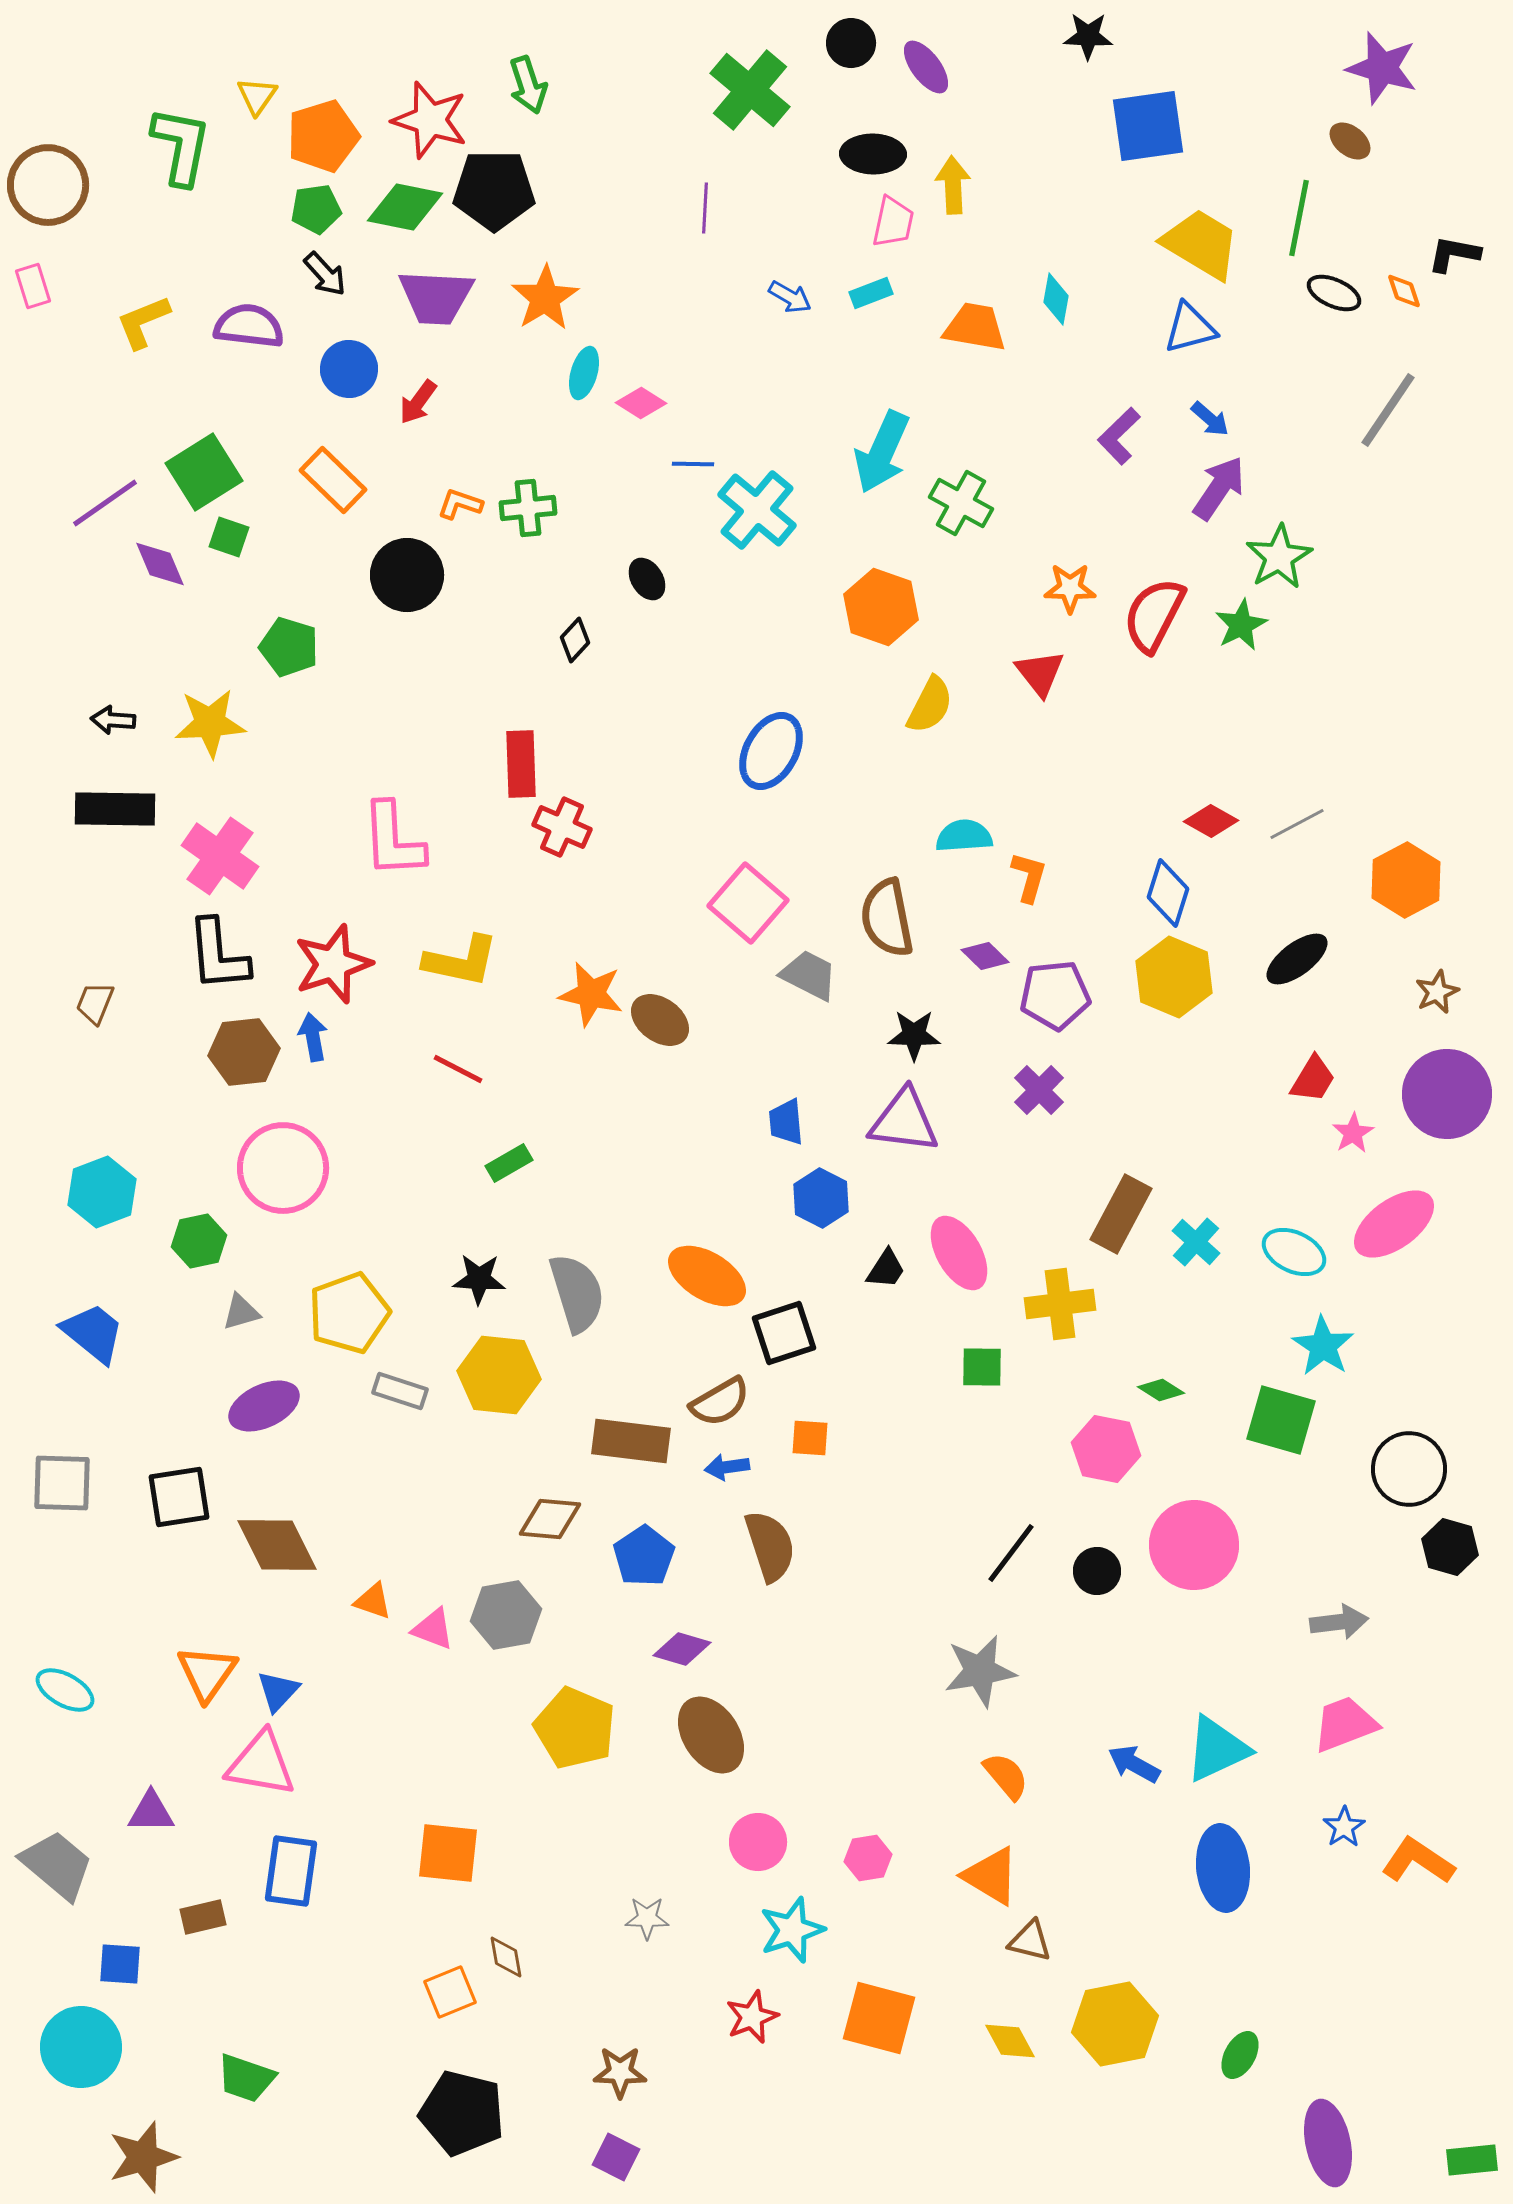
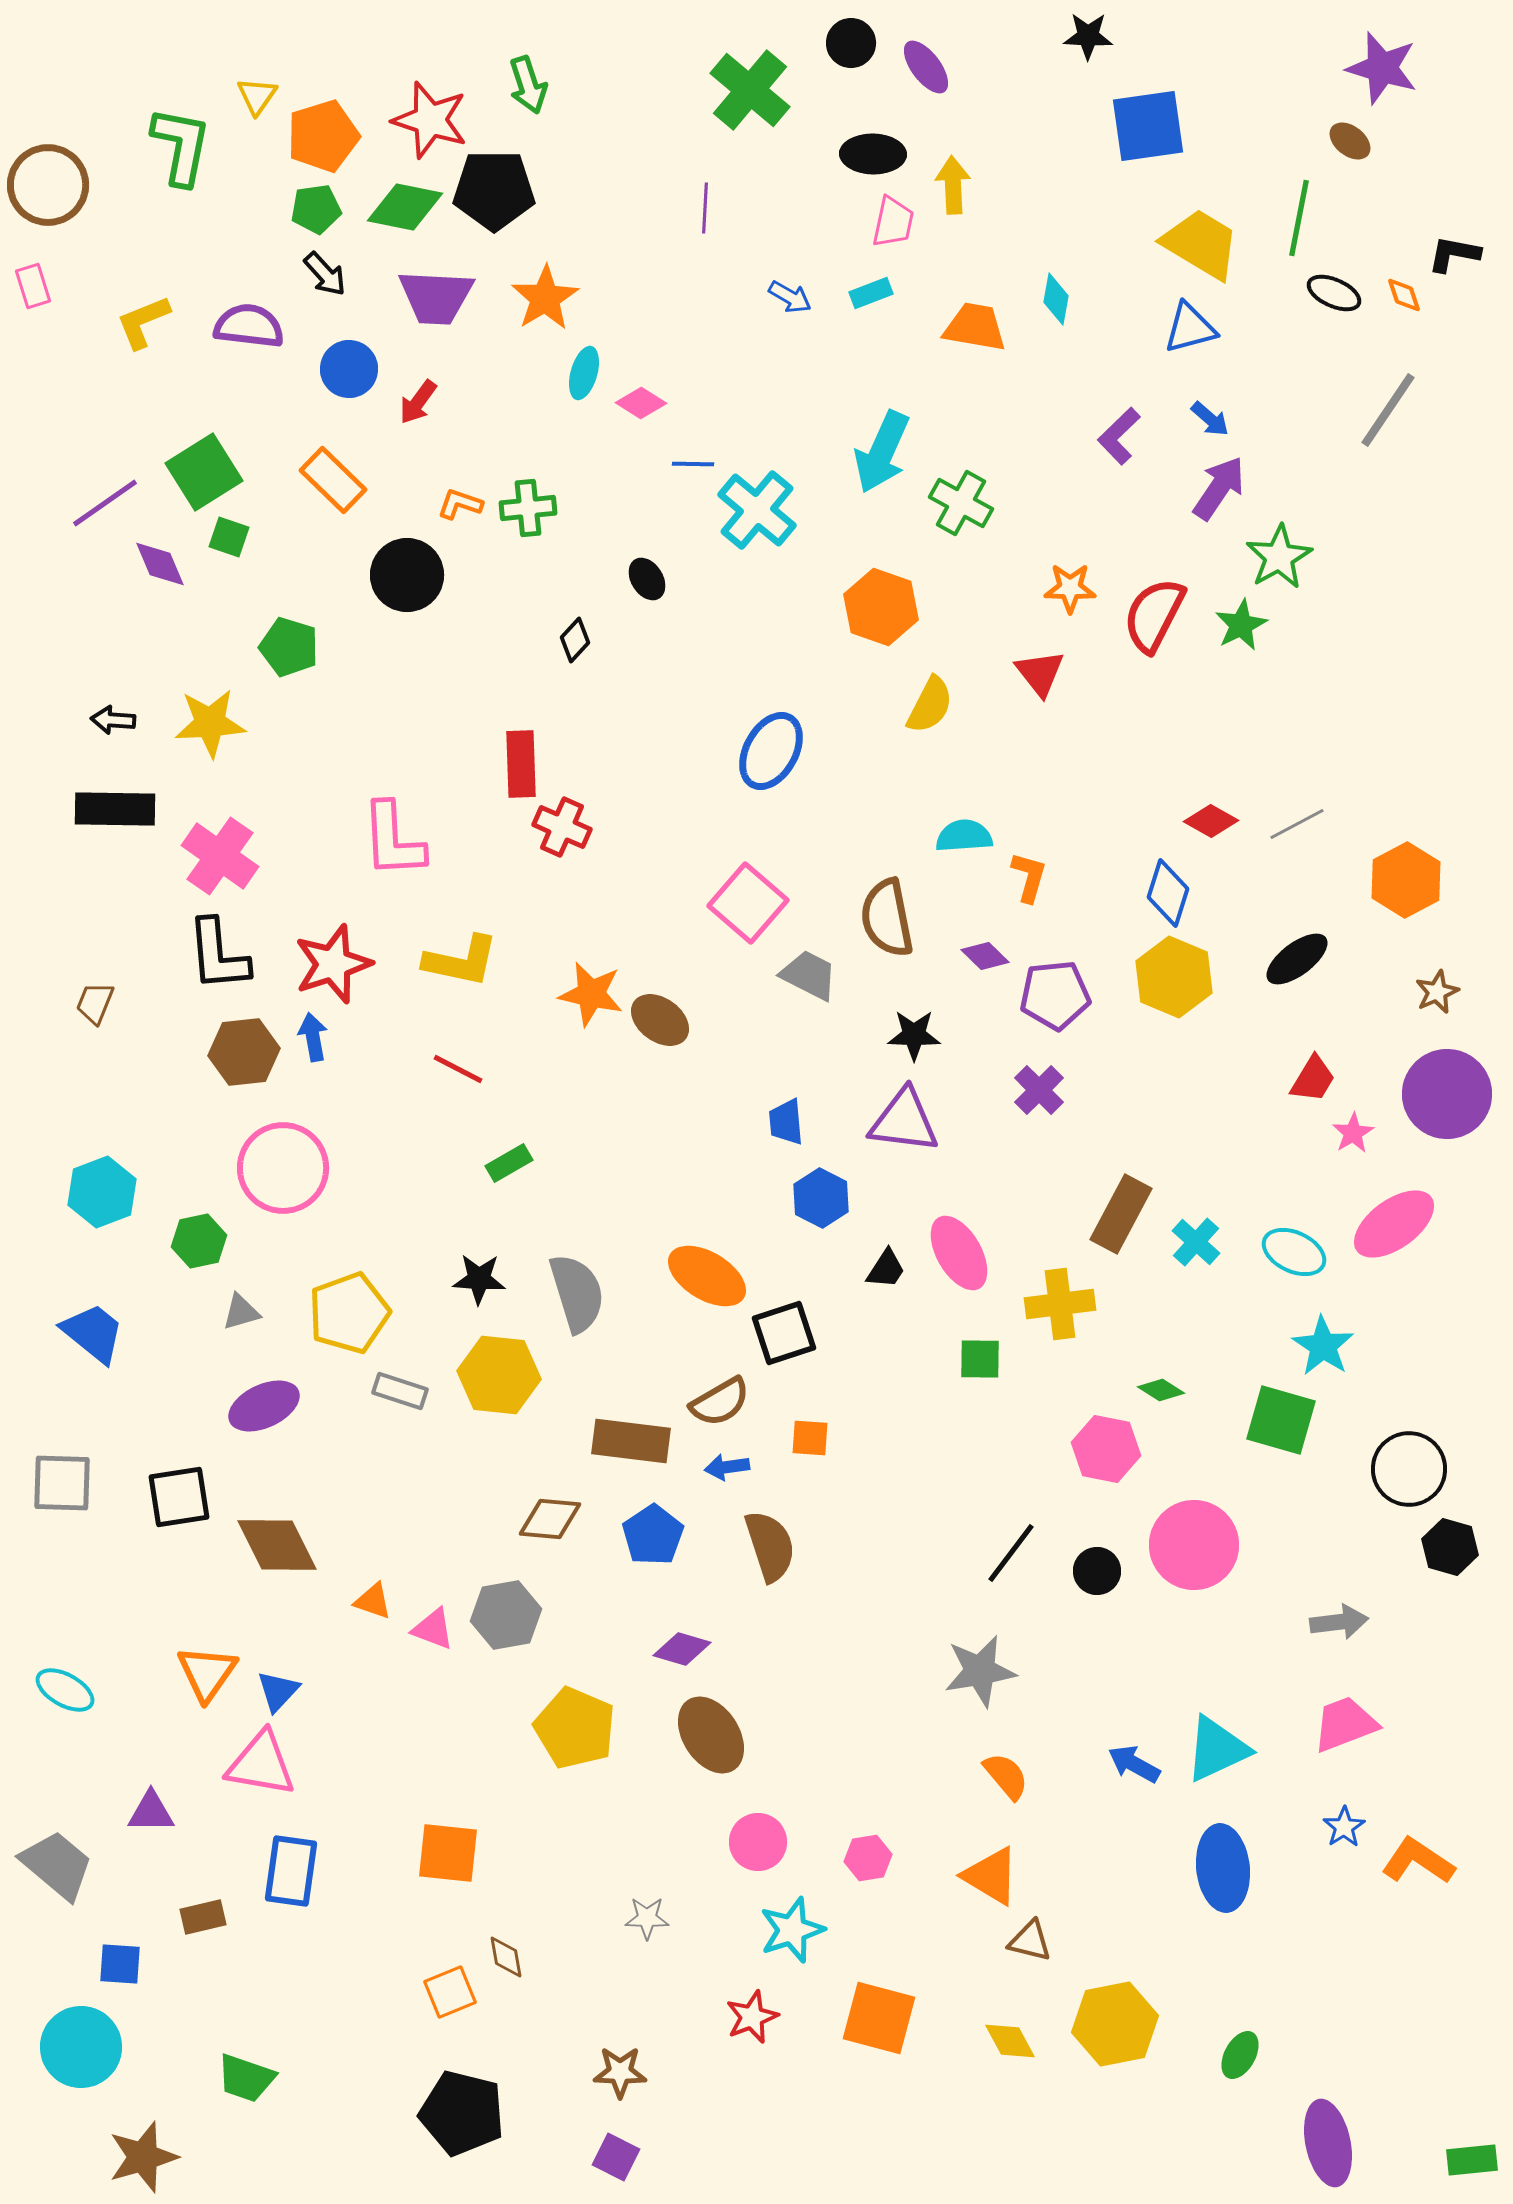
orange diamond at (1404, 291): moved 4 px down
green square at (982, 1367): moved 2 px left, 8 px up
blue pentagon at (644, 1556): moved 9 px right, 21 px up
